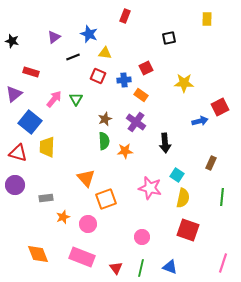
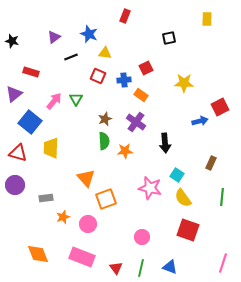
black line at (73, 57): moved 2 px left
pink arrow at (54, 99): moved 2 px down
yellow trapezoid at (47, 147): moved 4 px right, 1 px down
yellow semicircle at (183, 198): rotated 132 degrees clockwise
